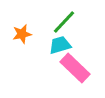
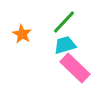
orange star: rotated 30 degrees counterclockwise
cyan trapezoid: moved 5 px right
